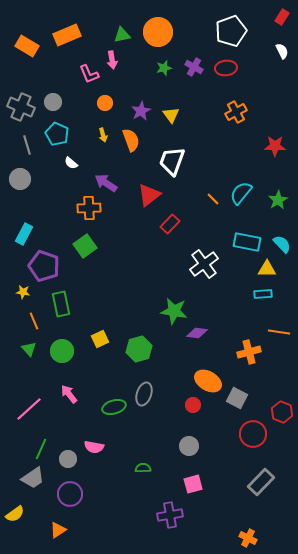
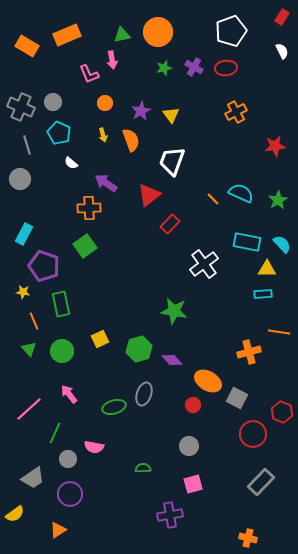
cyan pentagon at (57, 134): moved 2 px right, 1 px up
red star at (275, 146): rotated 10 degrees counterclockwise
cyan semicircle at (241, 193): rotated 75 degrees clockwise
purple diamond at (197, 333): moved 25 px left, 27 px down; rotated 40 degrees clockwise
green line at (41, 449): moved 14 px right, 16 px up
orange cross at (248, 538): rotated 12 degrees counterclockwise
